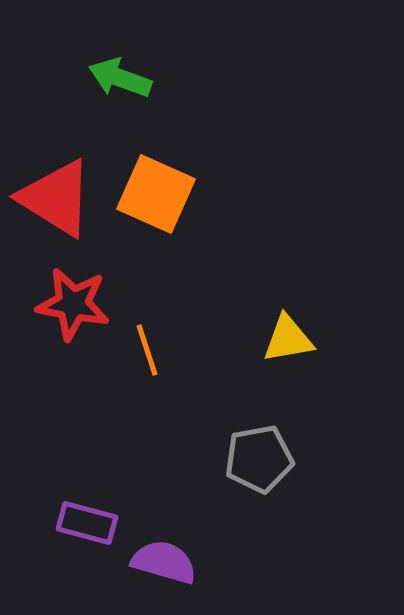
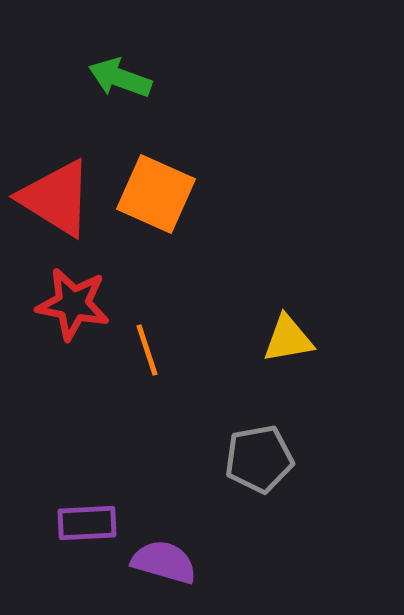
purple rectangle: rotated 18 degrees counterclockwise
